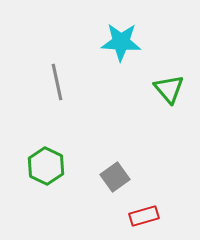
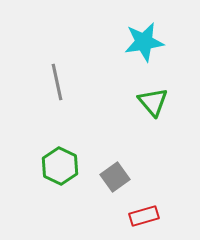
cyan star: moved 23 px right; rotated 12 degrees counterclockwise
green triangle: moved 16 px left, 13 px down
green hexagon: moved 14 px right
